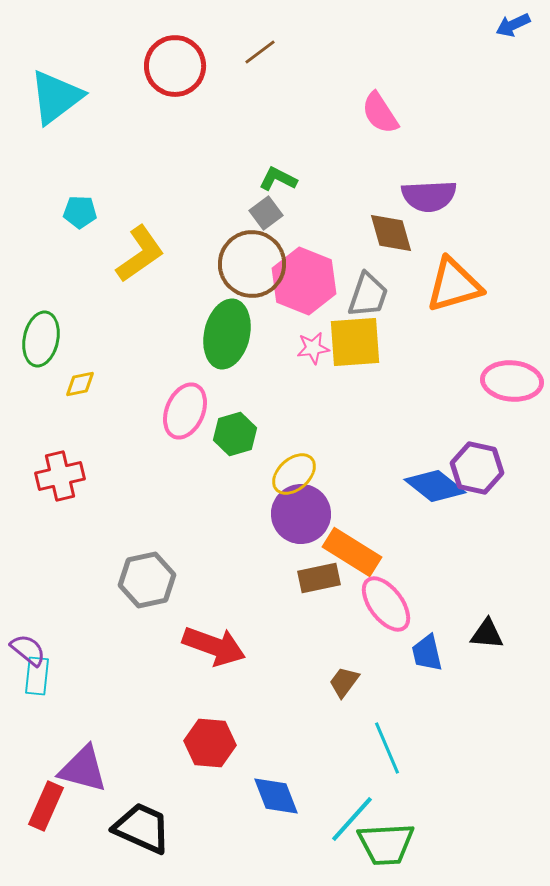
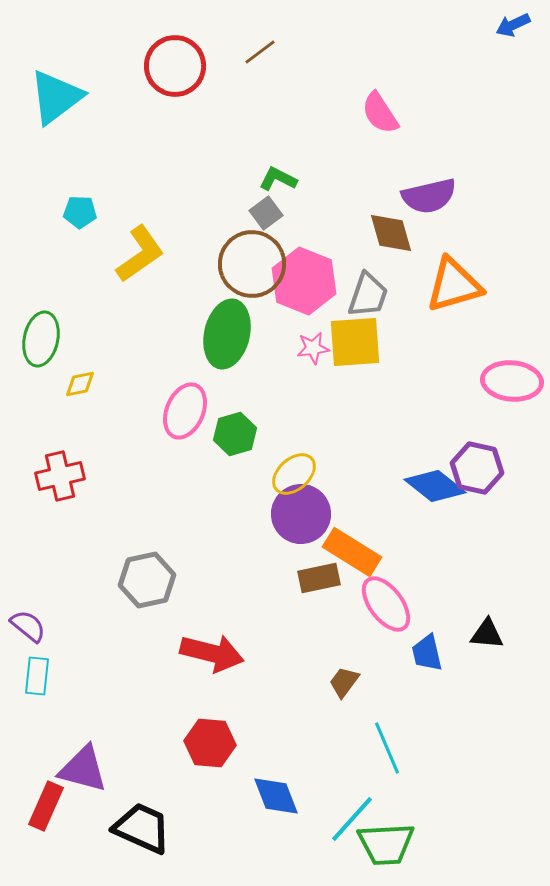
purple semicircle at (429, 196): rotated 10 degrees counterclockwise
red arrow at (214, 646): moved 2 px left, 7 px down; rotated 6 degrees counterclockwise
purple semicircle at (28, 650): moved 24 px up
